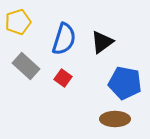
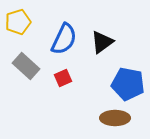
blue semicircle: rotated 8 degrees clockwise
red square: rotated 30 degrees clockwise
blue pentagon: moved 3 px right, 1 px down
brown ellipse: moved 1 px up
